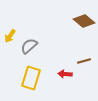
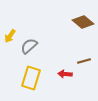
brown diamond: moved 1 px left, 1 px down
